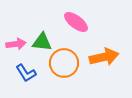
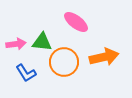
orange circle: moved 1 px up
